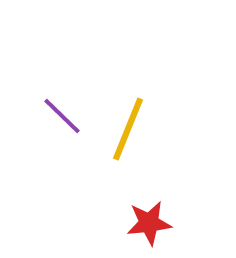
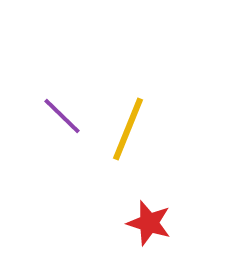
red star: rotated 24 degrees clockwise
